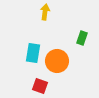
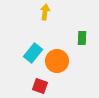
green rectangle: rotated 16 degrees counterclockwise
cyan rectangle: rotated 30 degrees clockwise
